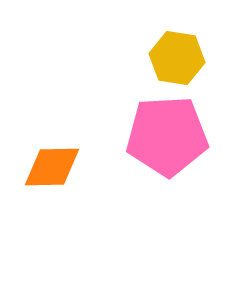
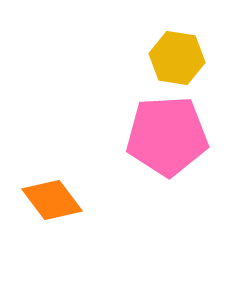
orange diamond: moved 33 px down; rotated 54 degrees clockwise
